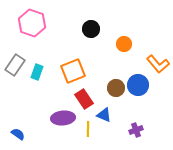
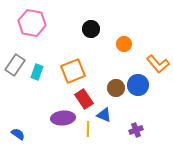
pink hexagon: rotated 8 degrees counterclockwise
